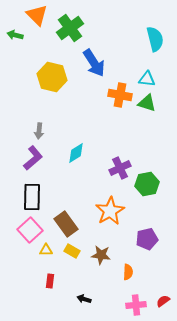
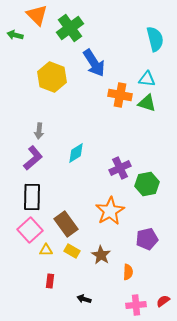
yellow hexagon: rotated 8 degrees clockwise
brown star: rotated 24 degrees clockwise
